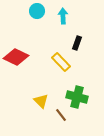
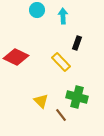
cyan circle: moved 1 px up
